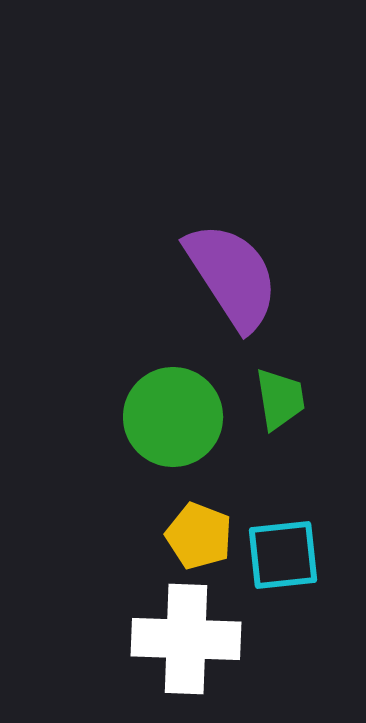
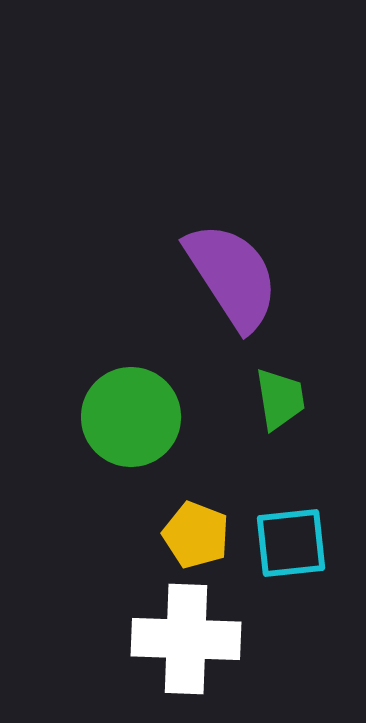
green circle: moved 42 px left
yellow pentagon: moved 3 px left, 1 px up
cyan square: moved 8 px right, 12 px up
